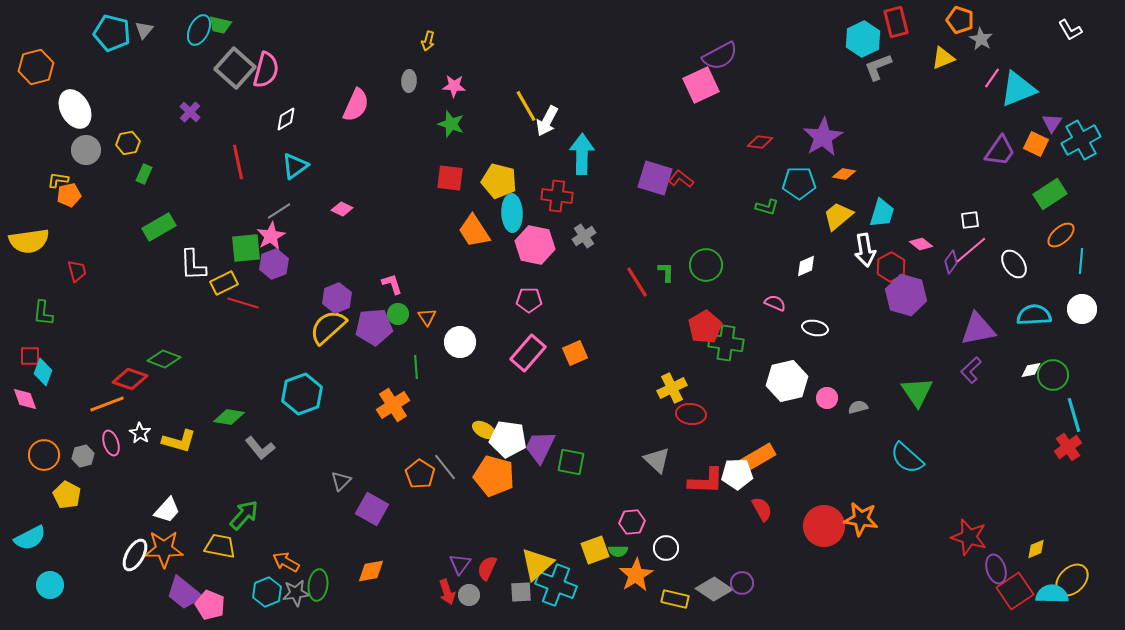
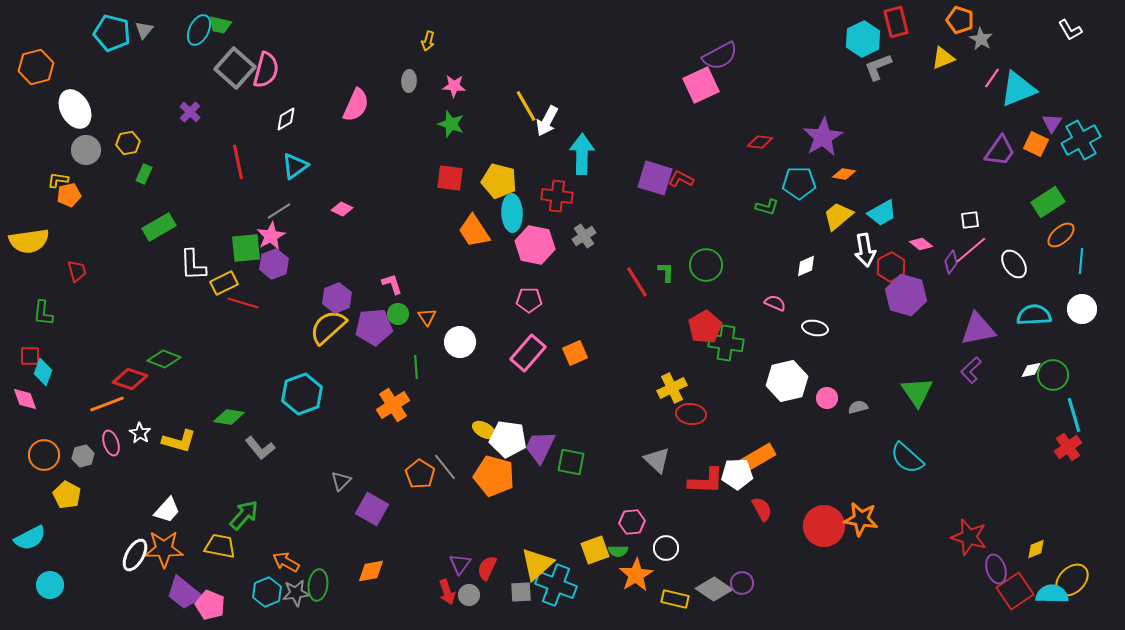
red L-shape at (681, 179): rotated 10 degrees counterclockwise
green rectangle at (1050, 194): moved 2 px left, 8 px down
cyan trapezoid at (882, 213): rotated 44 degrees clockwise
